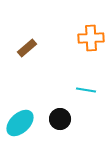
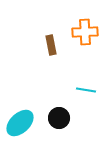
orange cross: moved 6 px left, 6 px up
brown rectangle: moved 24 px right, 3 px up; rotated 60 degrees counterclockwise
black circle: moved 1 px left, 1 px up
